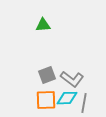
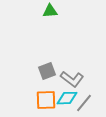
green triangle: moved 7 px right, 14 px up
gray square: moved 4 px up
gray line: rotated 30 degrees clockwise
